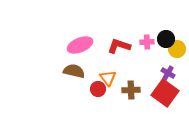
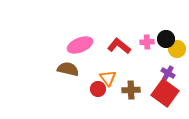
red L-shape: rotated 20 degrees clockwise
brown semicircle: moved 6 px left, 2 px up
